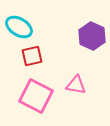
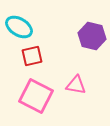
purple hexagon: rotated 12 degrees counterclockwise
